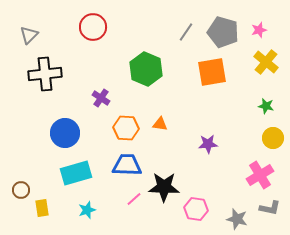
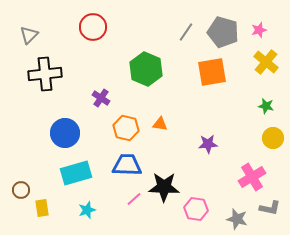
orange hexagon: rotated 10 degrees clockwise
pink cross: moved 8 px left, 2 px down
